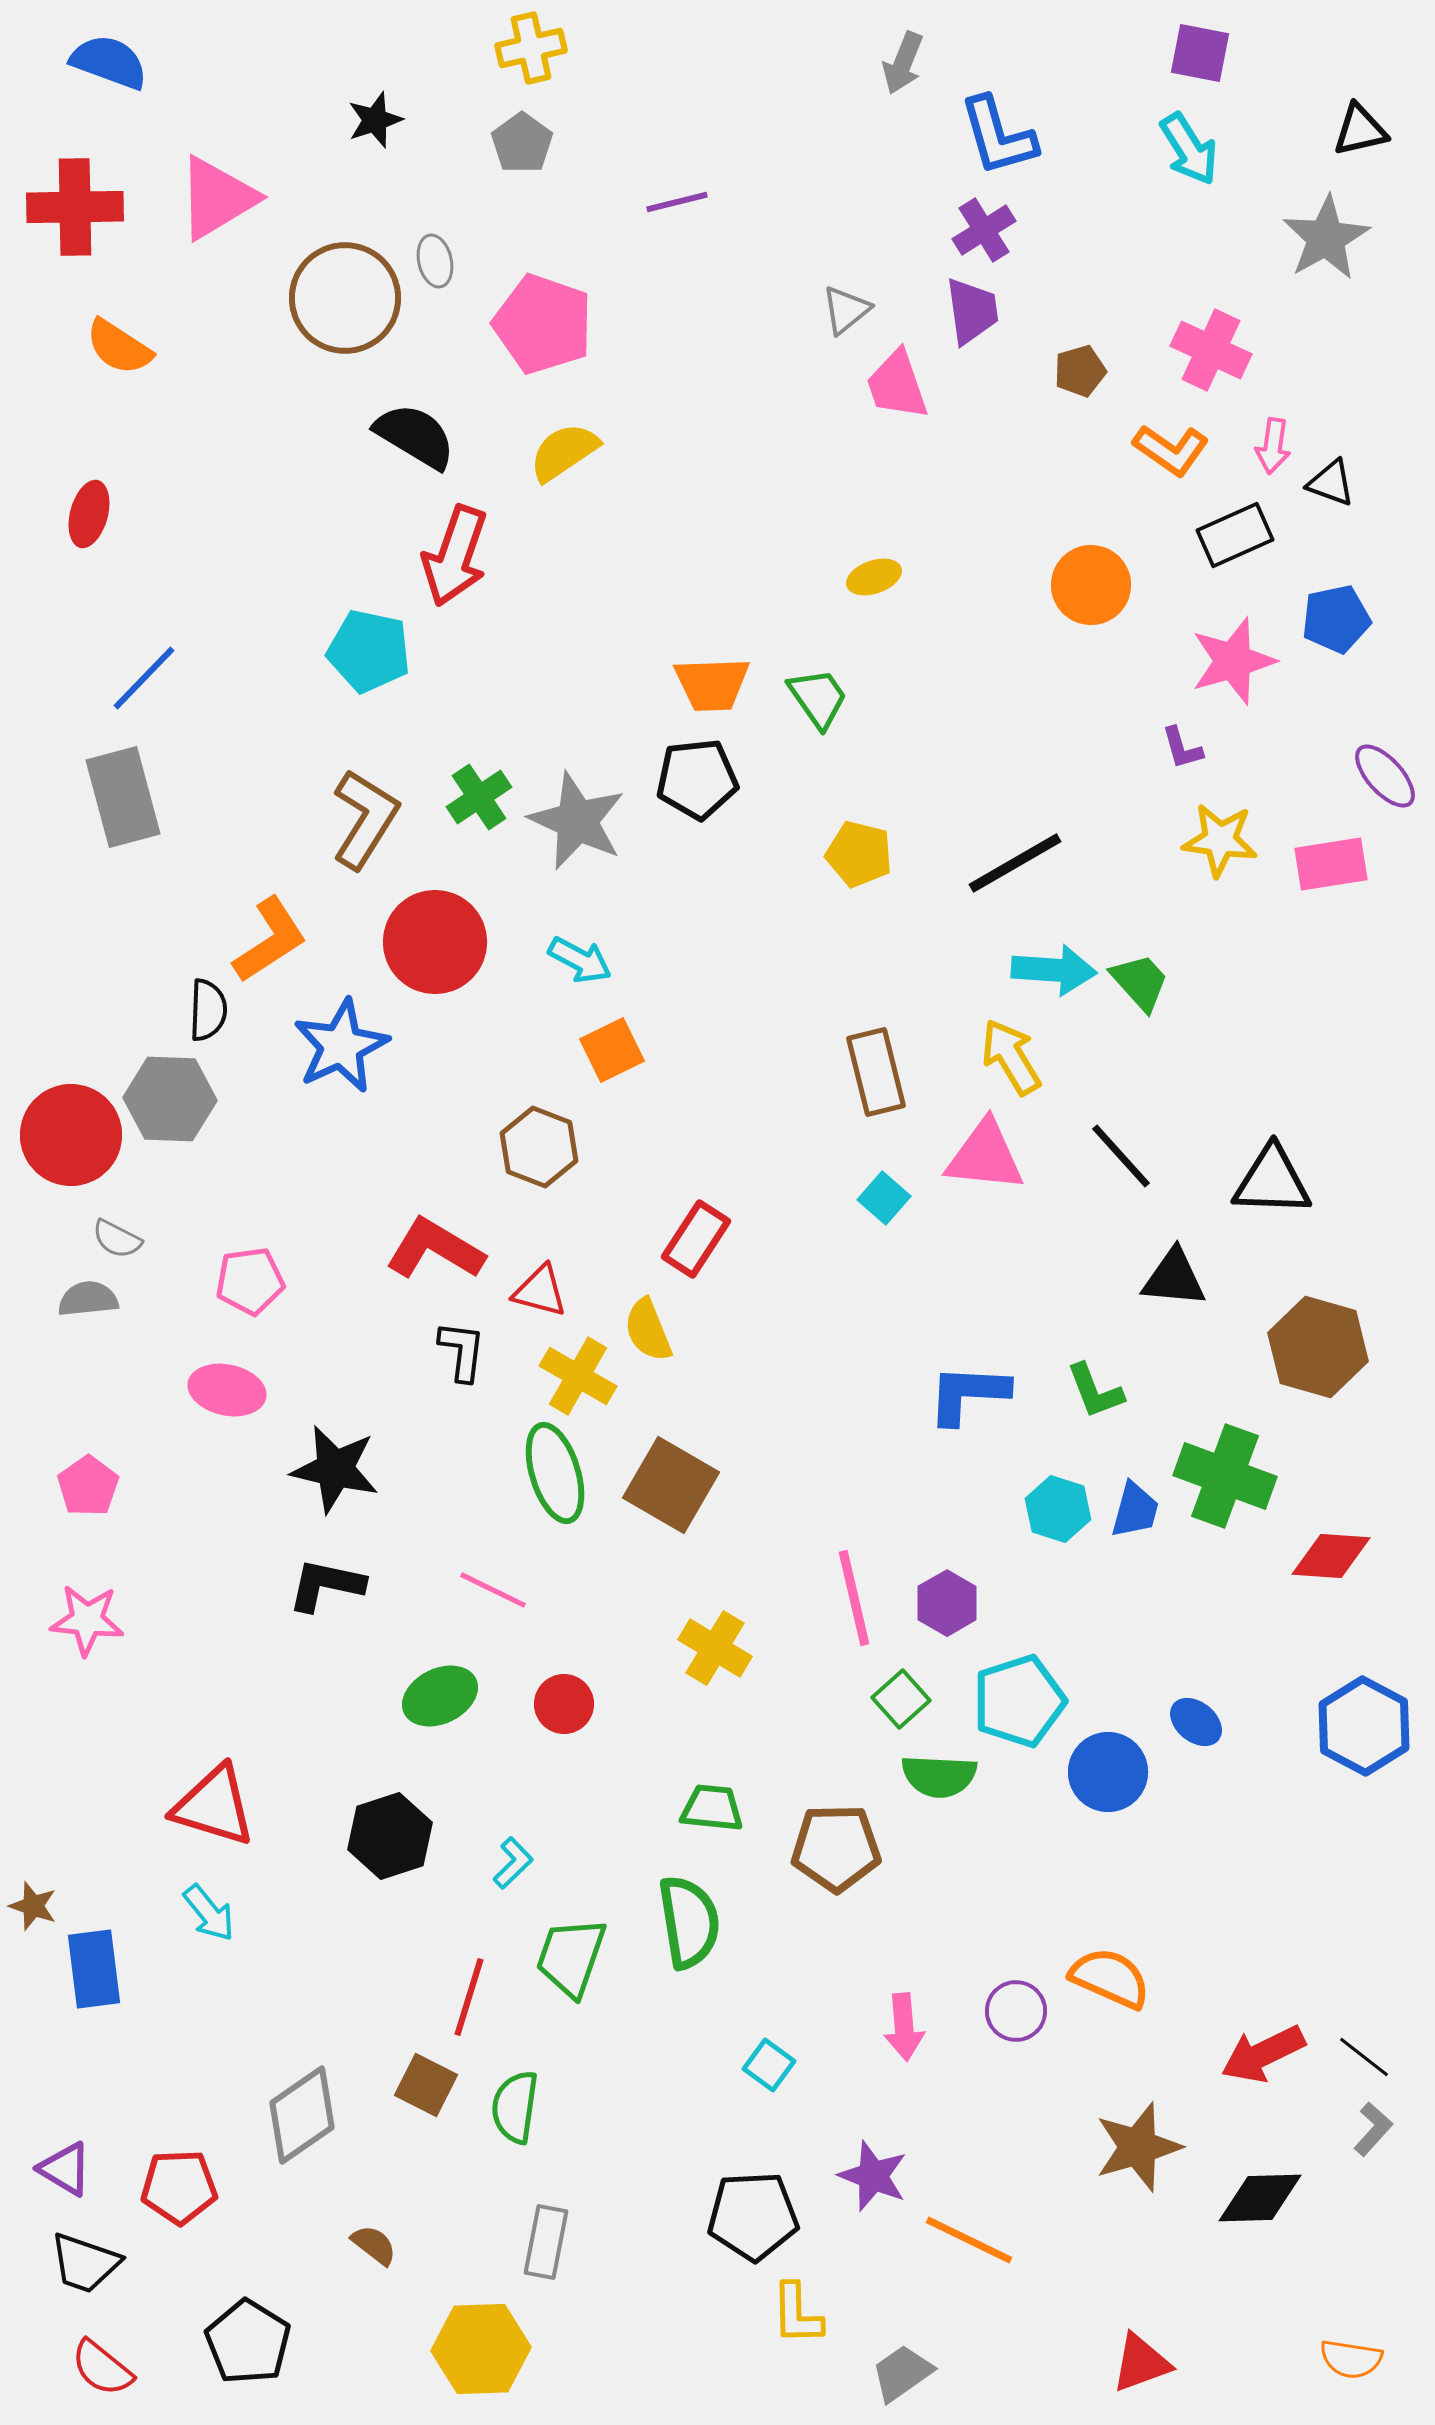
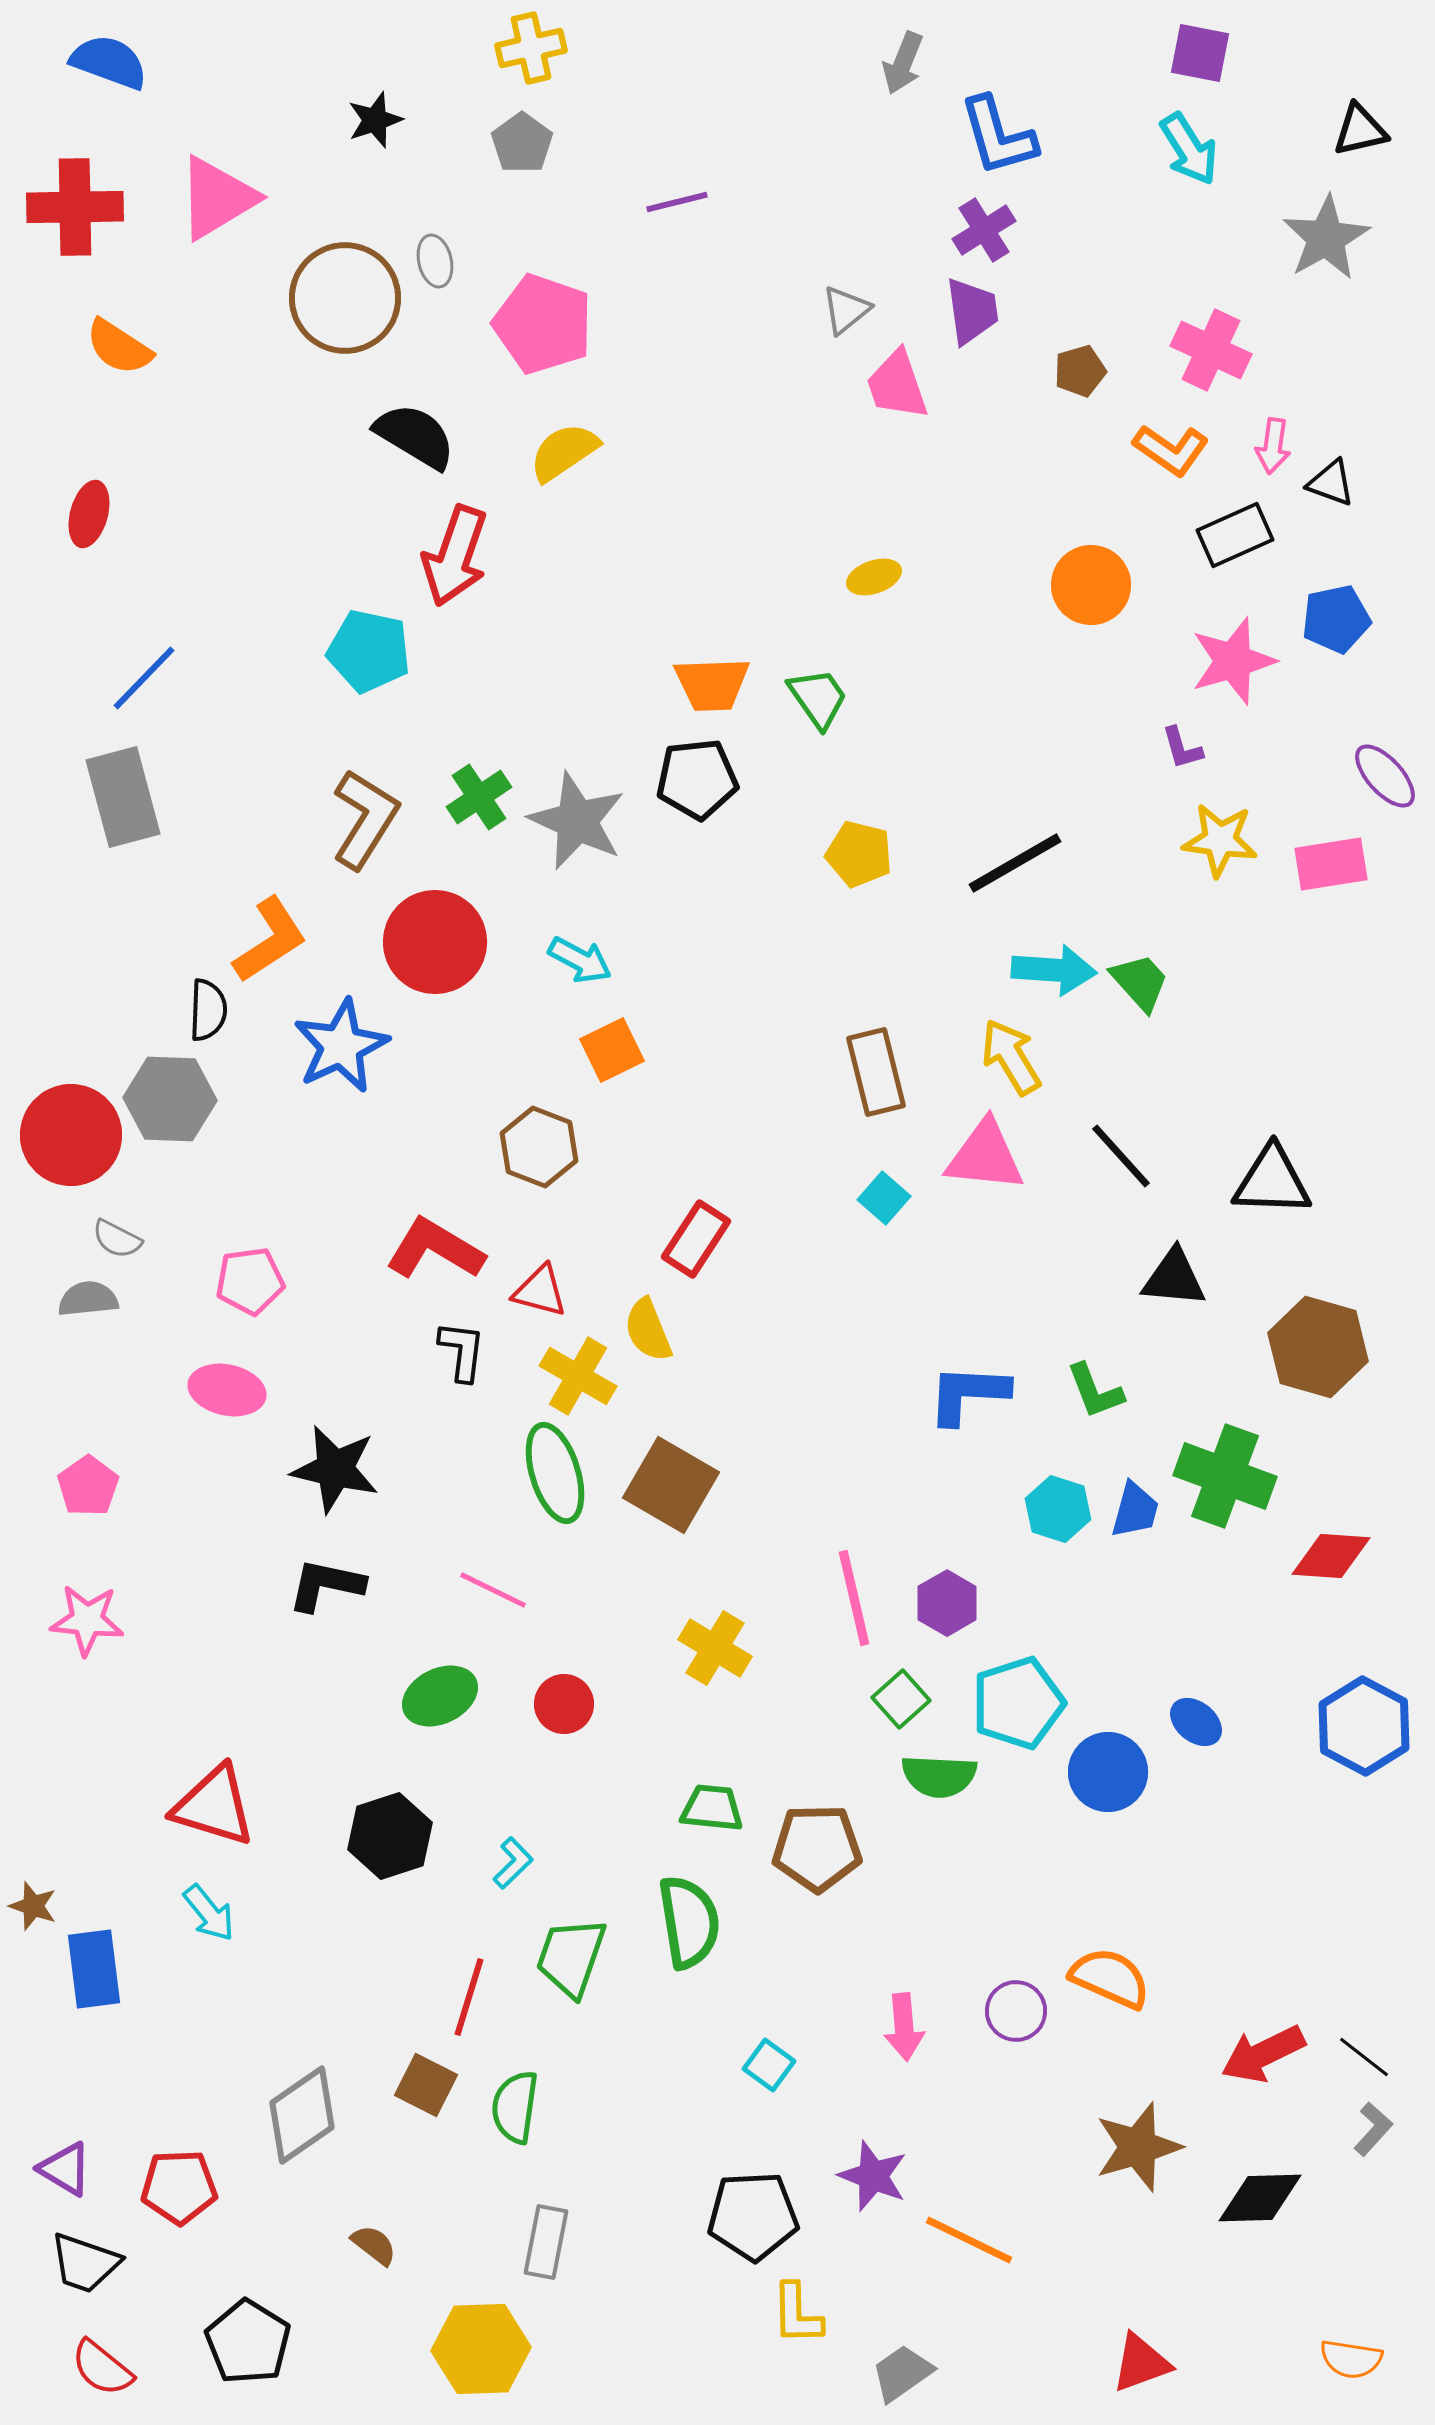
cyan pentagon at (1019, 1701): moved 1 px left, 2 px down
brown pentagon at (836, 1848): moved 19 px left
